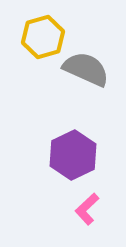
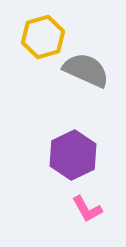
gray semicircle: moved 1 px down
pink L-shape: rotated 76 degrees counterclockwise
